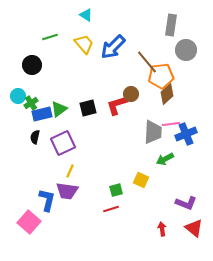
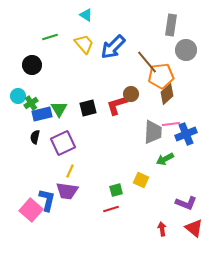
green triangle: rotated 24 degrees counterclockwise
pink square: moved 2 px right, 12 px up
